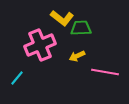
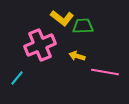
green trapezoid: moved 2 px right, 2 px up
yellow arrow: rotated 42 degrees clockwise
